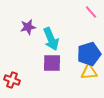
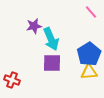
purple star: moved 6 px right, 1 px up
blue pentagon: rotated 15 degrees counterclockwise
